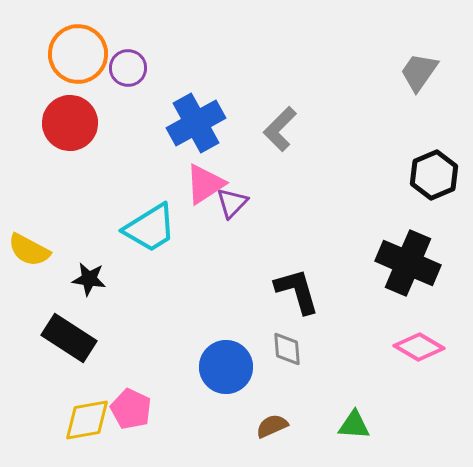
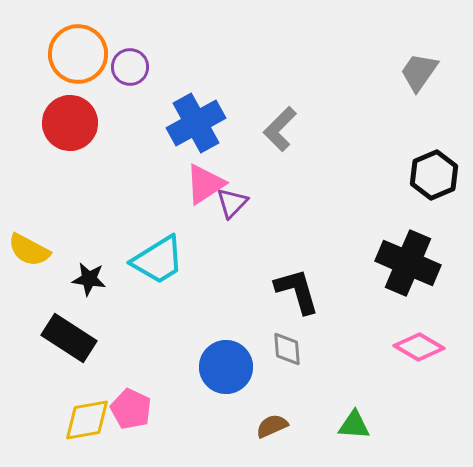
purple circle: moved 2 px right, 1 px up
cyan trapezoid: moved 8 px right, 32 px down
